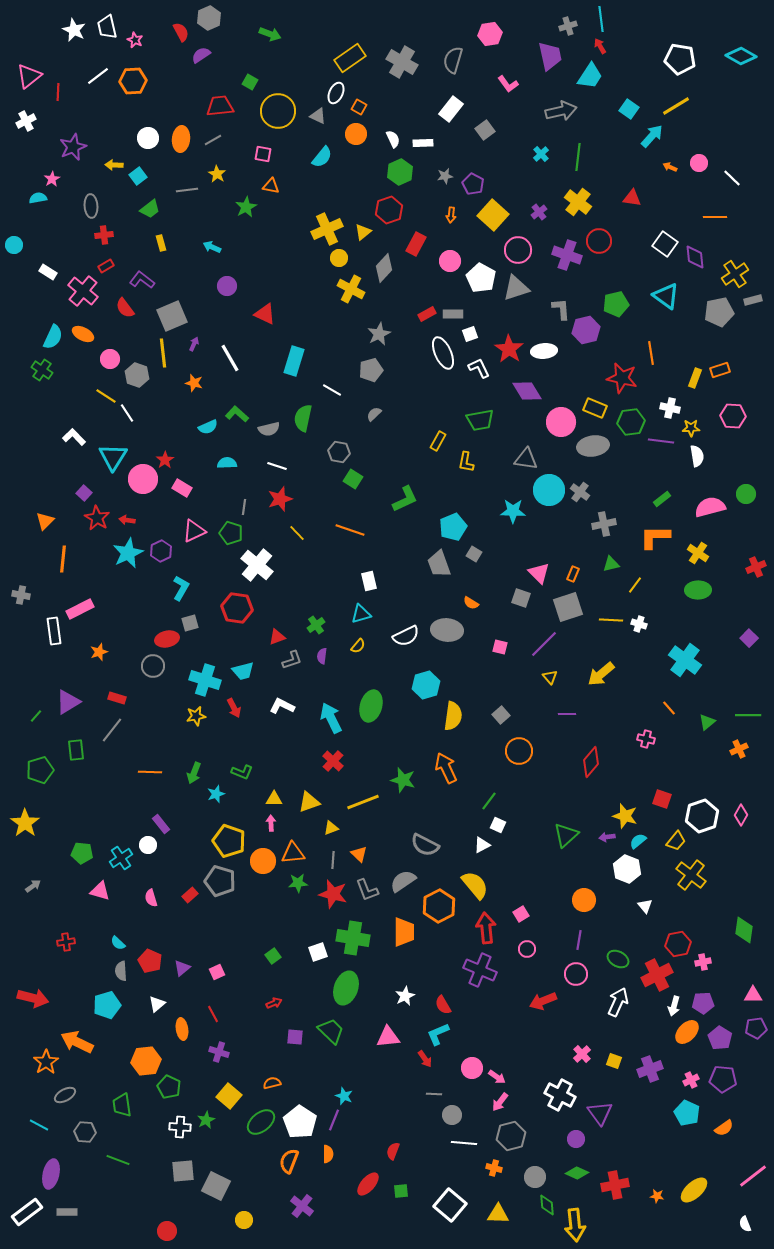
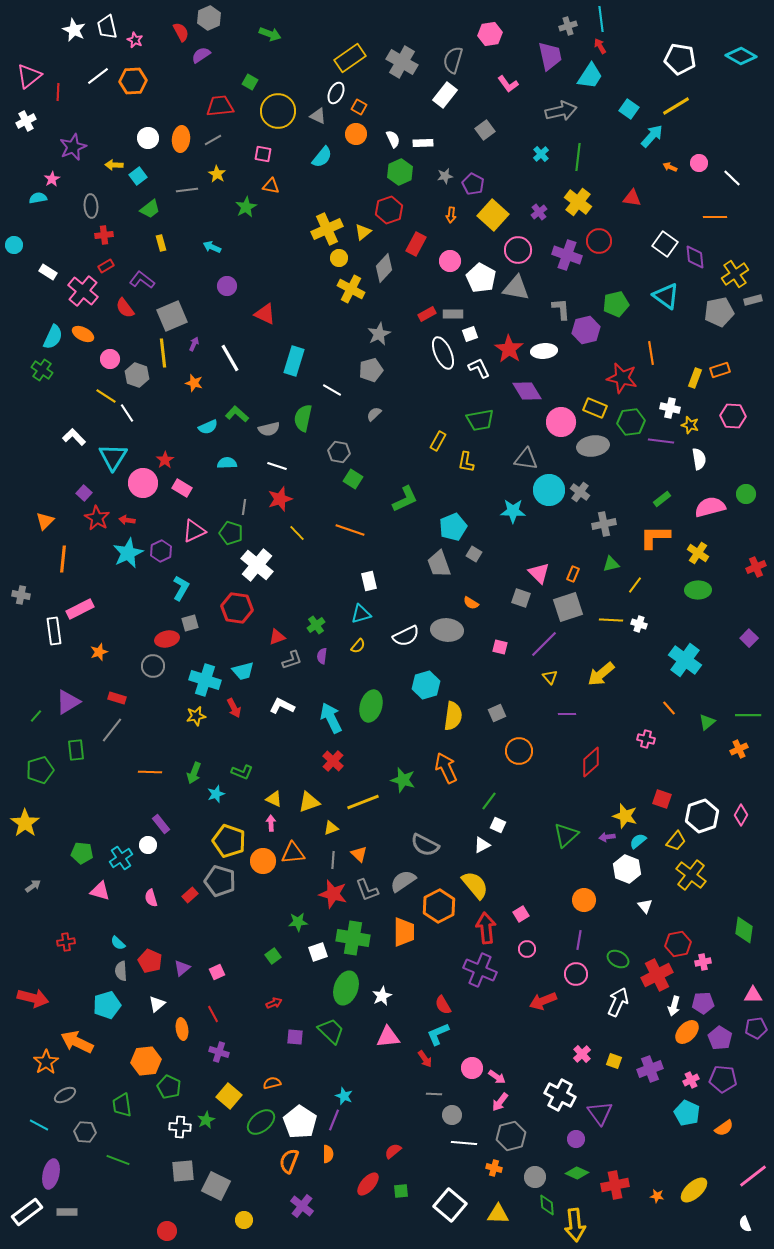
white rectangle at (451, 109): moved 6 px left, 14 px up
gray triangle at (516, 288): rotated 28 degrees clockwise
yellow star at (691, 428): moved 1 px left, 3 px up; rotated 18 degrees clockwise
white semicircle at (697, 456): moved 2 px right, 3 px down
pink circle at (143, 479): moved 4 px down
gray square at (501, 715): moved 4 px left, 2 px up; rotated 18 degrees clockwise
red diamond at (591, 762): rotated 8 degrees clockwise
yellow triangle at (274, 799): rotated 24 degrees clockwise
green star at (298, 883): moved 39 px down
white star at (405, 996): moved 23 px left
red semicircle at (393, 1151): rotated 30 degrees clockwise
